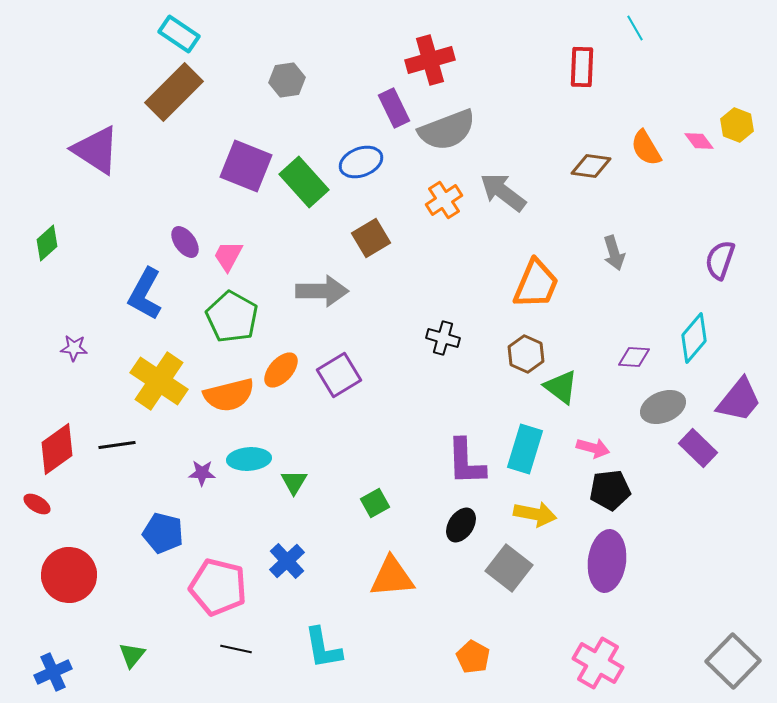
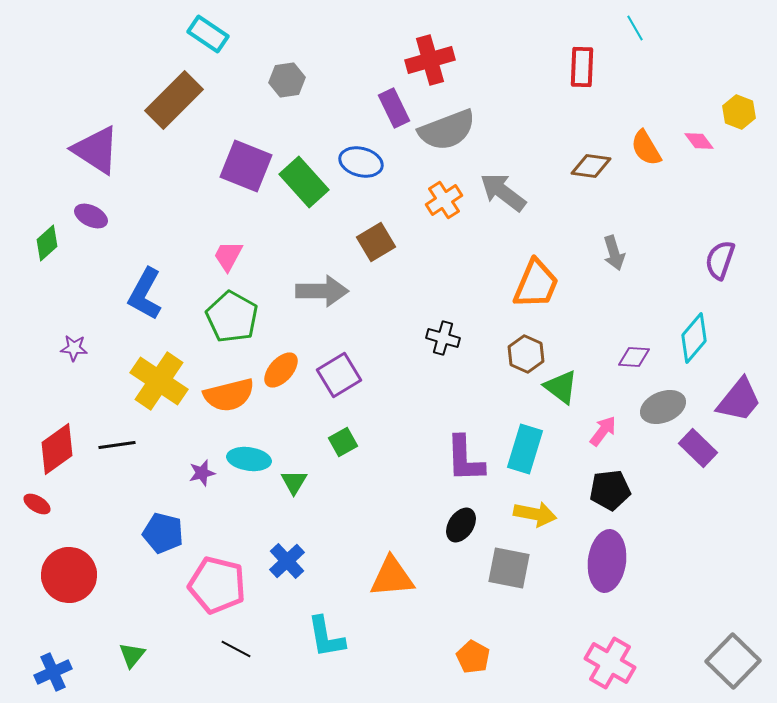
cyan rectangle at (179, 34): moved 29 px right
brown rectangle at (174, 92): moved 8 px down
yellow hexagon at (737, 125): moved 2 px right, 13 px up
blue ellipse at (361, 162): rotated 36 degrees clockwise
brown square at (371, 238): moved 5 px right, 4 px down
purple ellipse at (185, 242): moved 94 px left, 26 px up; rotated 28 degrees counterclockwise
pink arrow at (593, 448): moved 10 px right, 17 px up; rotated 68 degrees counterclockwise
cyan ellipse at (249, 459): rotated 12 degrees clockwise
purple L-shape at (466, 462): moved 1 px left, 3 px up
purple star at (202, 473): rotated 16 degrees counterclockwise
green square at (375, 503): moved 32 px left, 61 px up
gray square at (509, 568): rotated 27 degrees counterclockwise
pink pentagon at (218, 587): moved 1 px left, 2 px up
cyan L-shape at (323, 648): moved 3 px right, 11 px up
black line at (236, 649): rotated 16 degrees clockwise
pink cross at (598, 663): moved 12 px right
